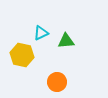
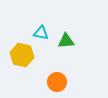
cyan triangle: rotated 35 degrees clockwise
